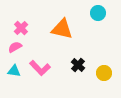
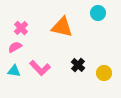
orange triangle: moved 2 px up
